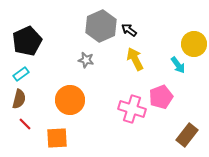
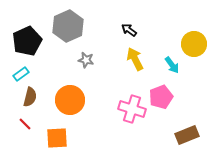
gray hexagon: moved 33 px left
cyan arrow: moved 6 px left
brown semicircle: moved 11 px right, 2 px up
brown rectangle: rotated 30 degrees clockwise
